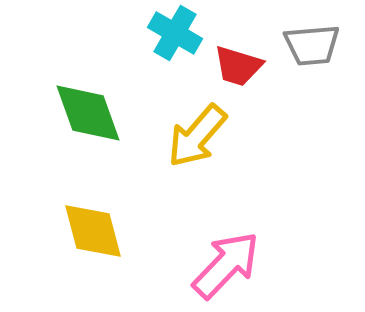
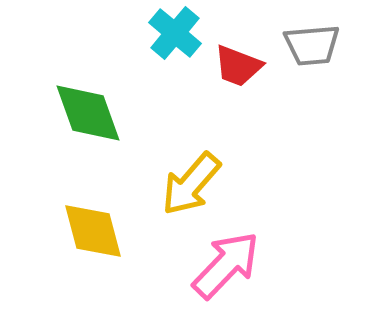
cyan cross: rotated 10 degrees clockwise
red trapezoid: rotated 4 degrees clockwise
yellow arrow: moved 6 px left, 48 px down
